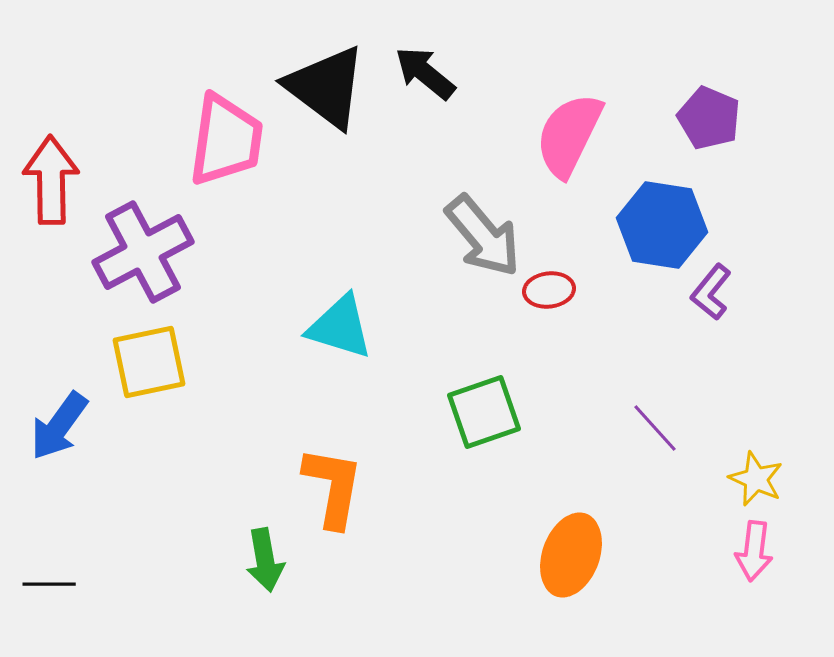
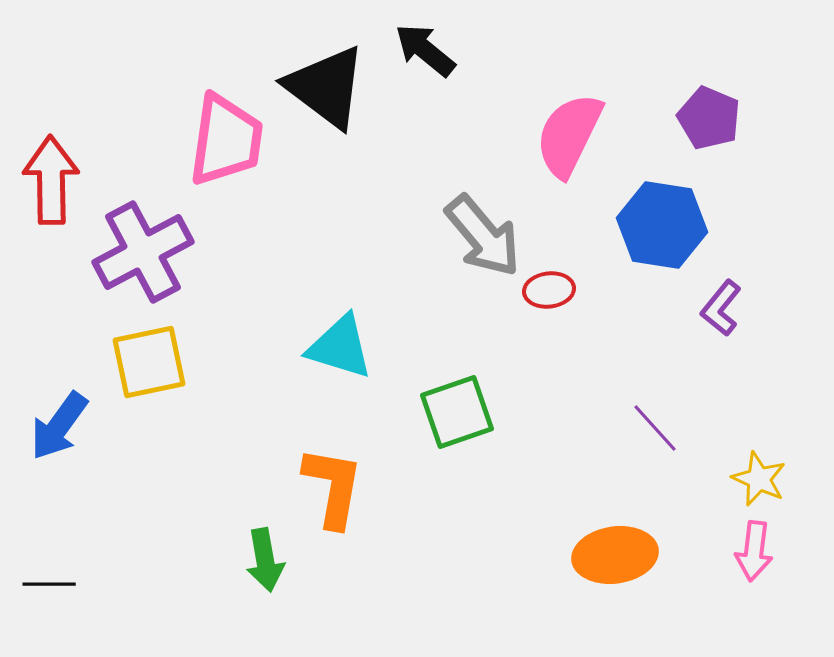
black arrow: moved 23 px up
purple L-shape: moved 10 px right, 16 px down
cyan triangle: moved 20 px down
green square: moved 27 px left
yellow star: moved 3 px right
orange ellipse: moved 44 px right; rotated 62 degrees clockwise
